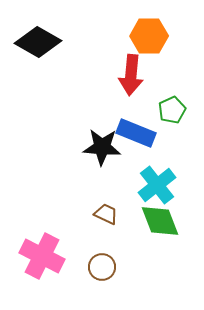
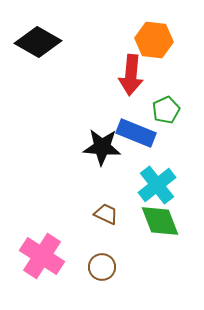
orange hexagon: moved 5 px right, 4 px down; rotated 6 degrees clockwise
green pentagon: moved 6 px left
pink cross: rotated 6 degrees clockwise
